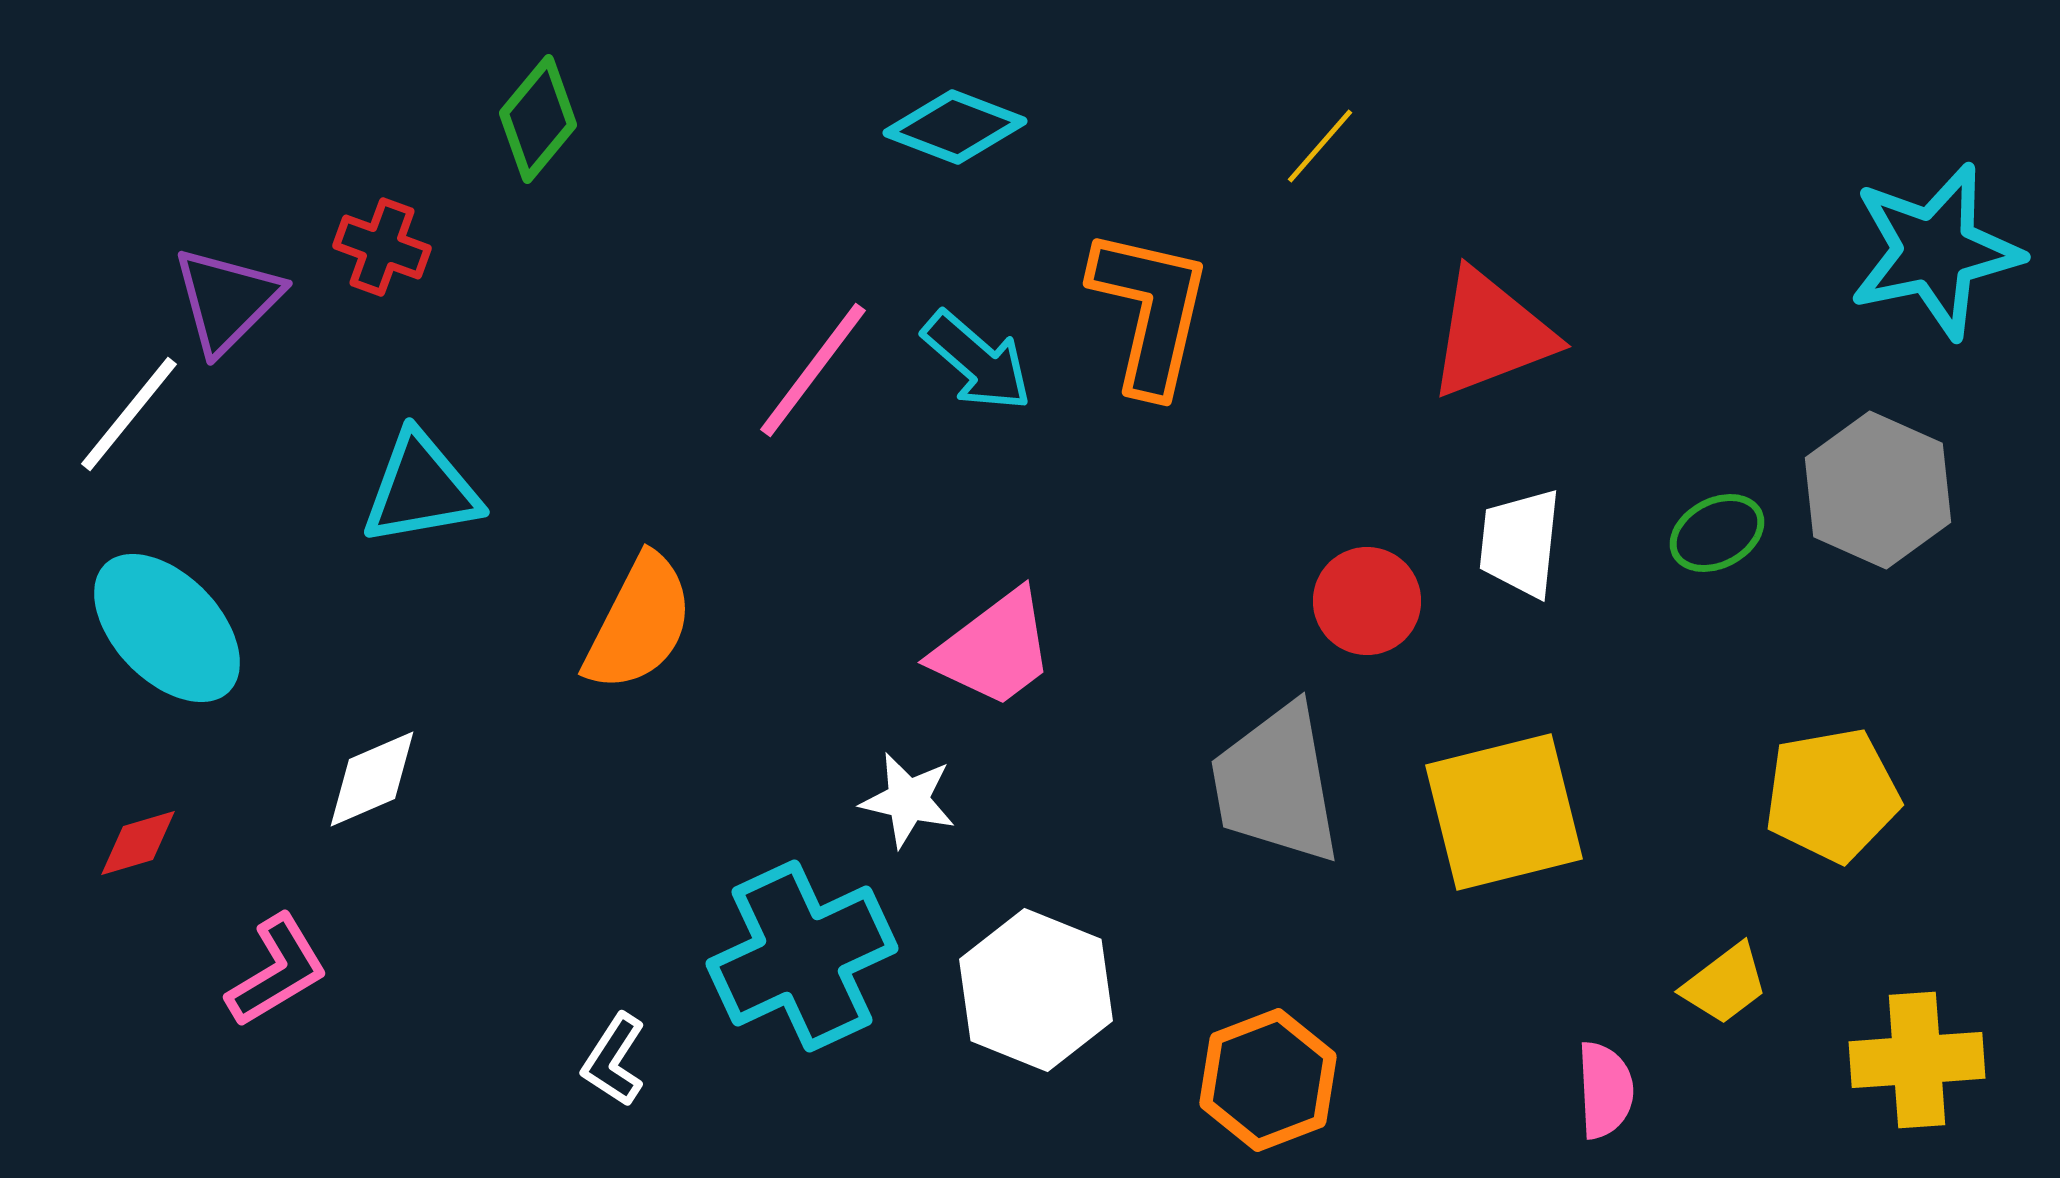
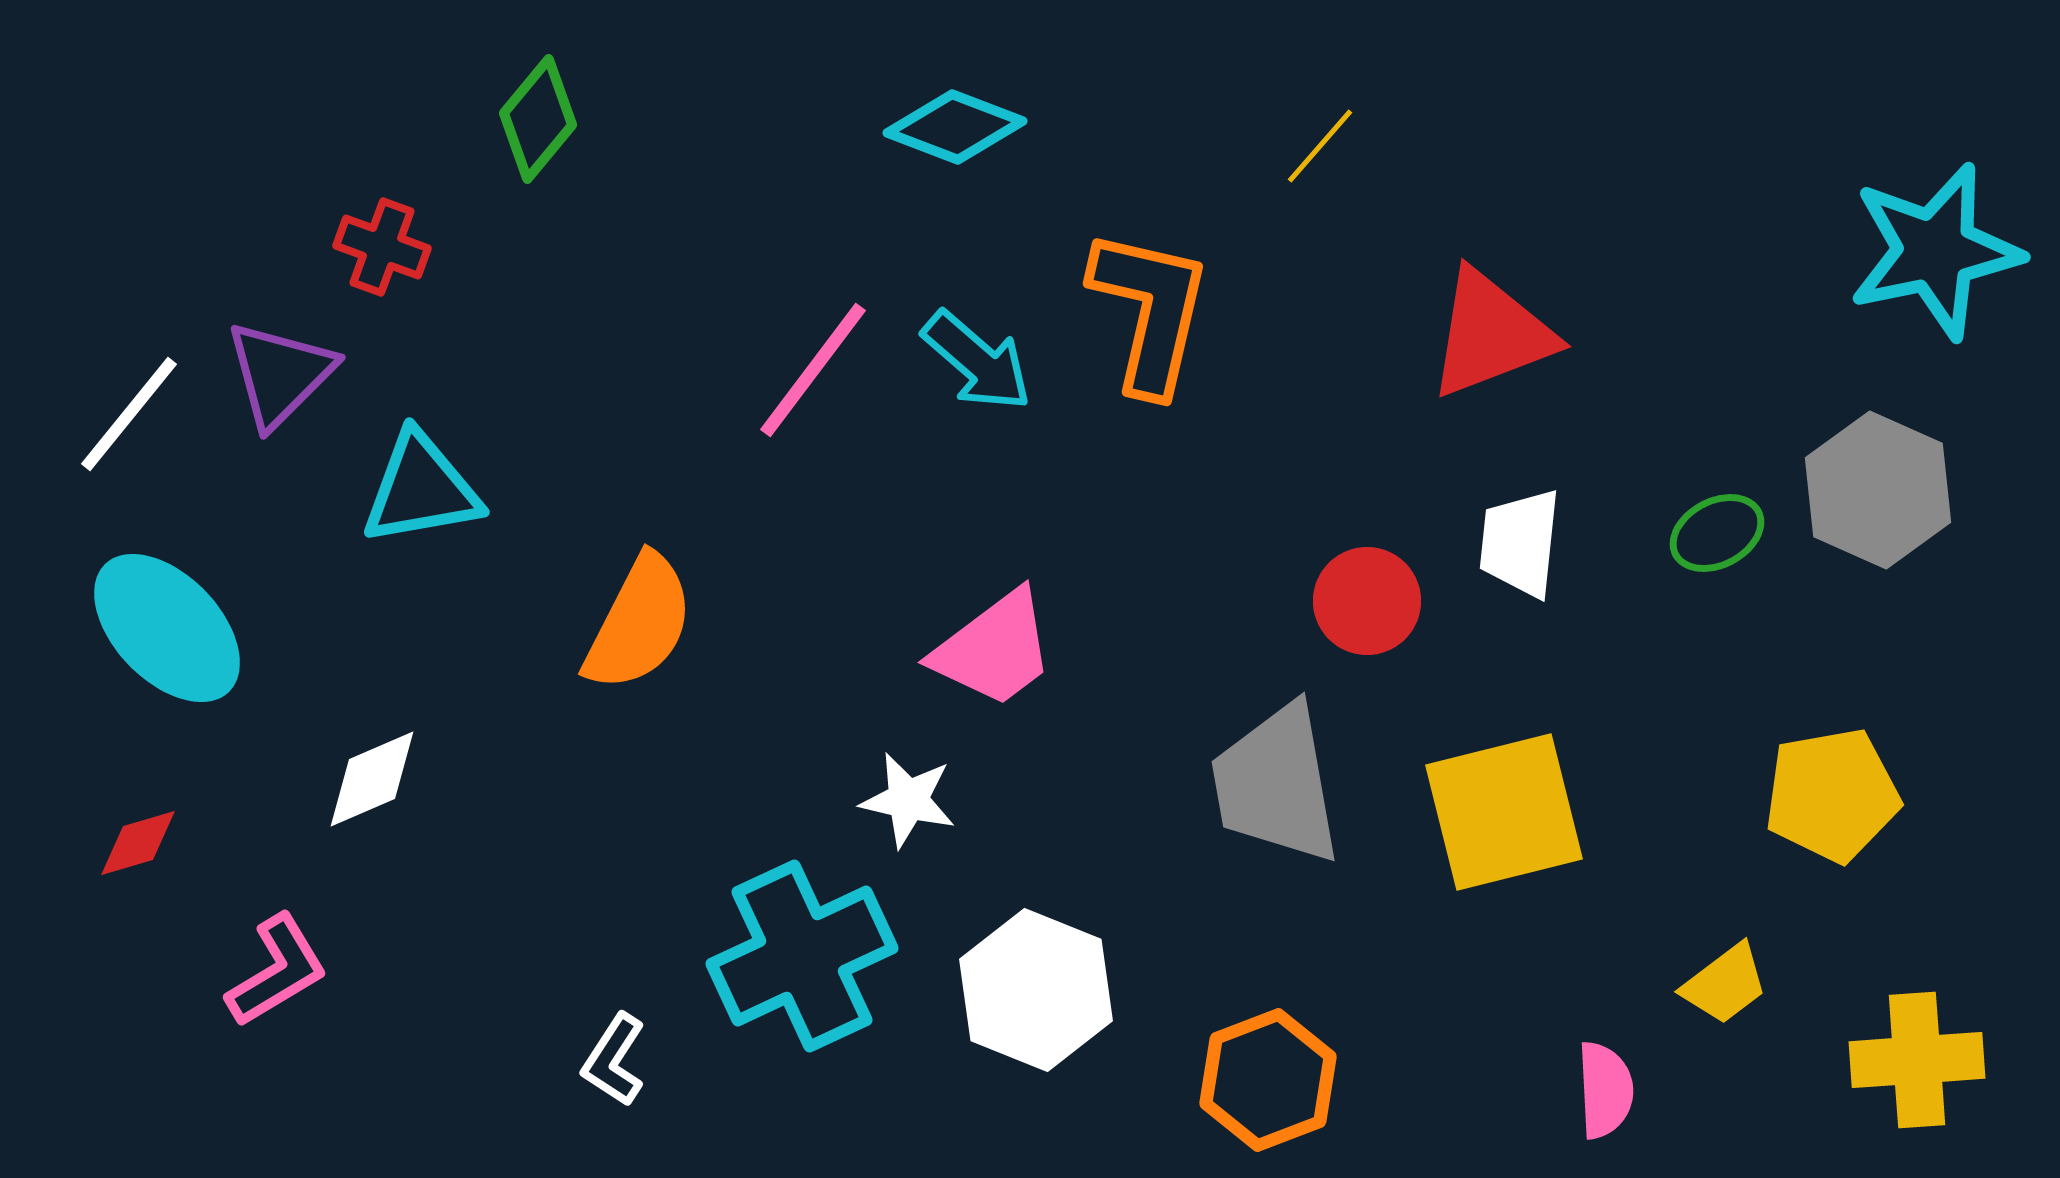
purple triangle: moved 53 px right, 74 px down
